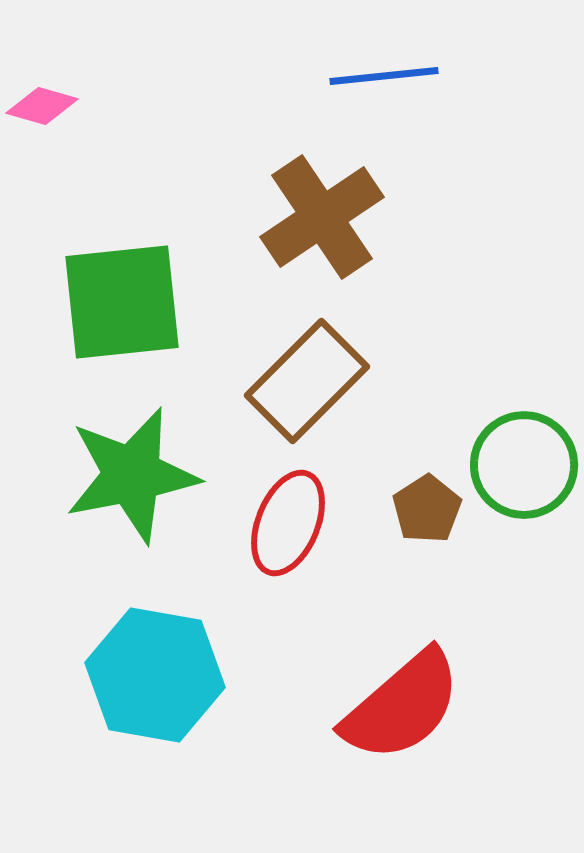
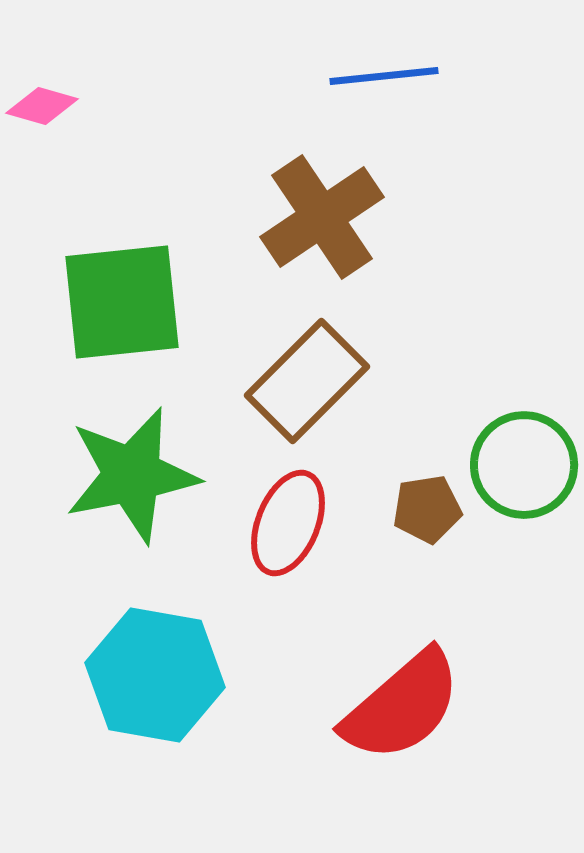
brown pentagon: rotated 24 degrees clockwise
